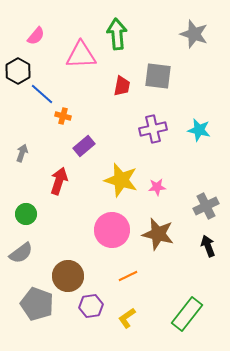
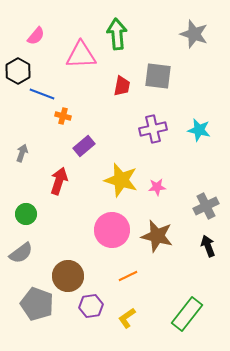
blue line: rotated 20 degrees counterclockwise
brown star: moved 1 px left, 2 px down
